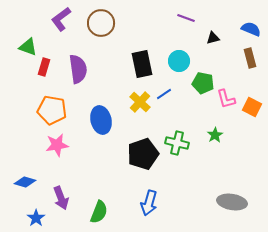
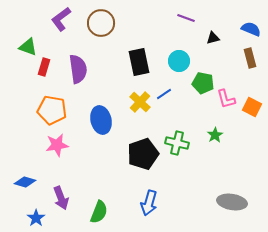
black rectangle: moved 3 px left, 2 px up
